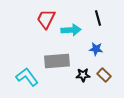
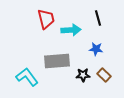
red trapezoid: rotated 140 degrees clockwise
